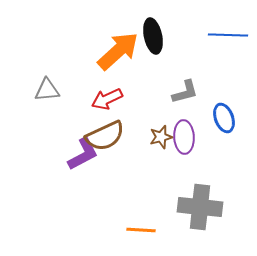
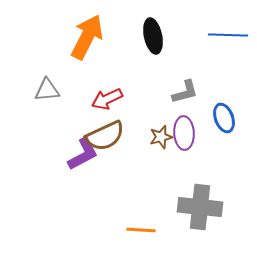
orange arrow: moved 31 px left, 14 px up; rotated 21 degrees counterclockwise
purple ellipse: moved 4 px up
